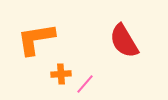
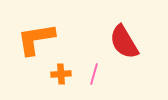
red semicircle: moved 1 px down
pink line: moved 9 px right, 10 px up; rotated 25 degrees counterclockwise
